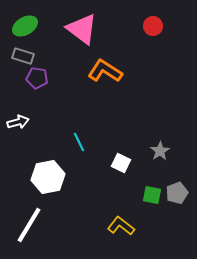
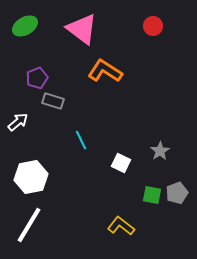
gray rectangle: moved 30 px right, 45 px down
purple pentagon: rotated 30 degrees counterclockwise
white arrow: rotated 25 degrees counterclockwise
cyan line: moved 2 px right, 2 px up
white hexagon: moved 17 px left
